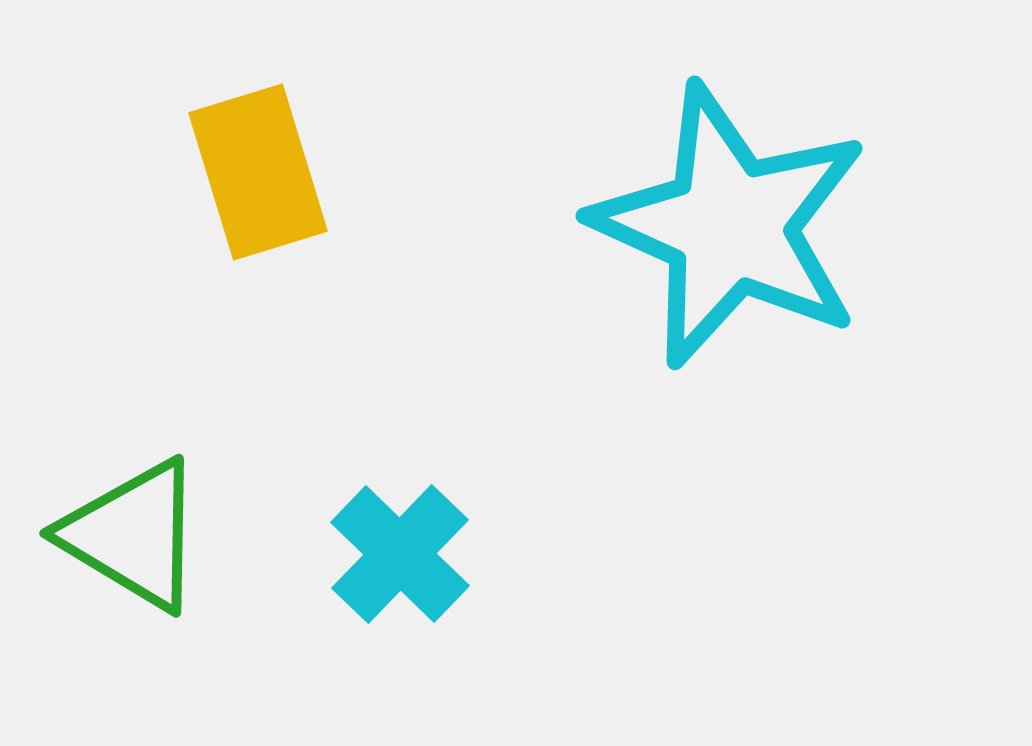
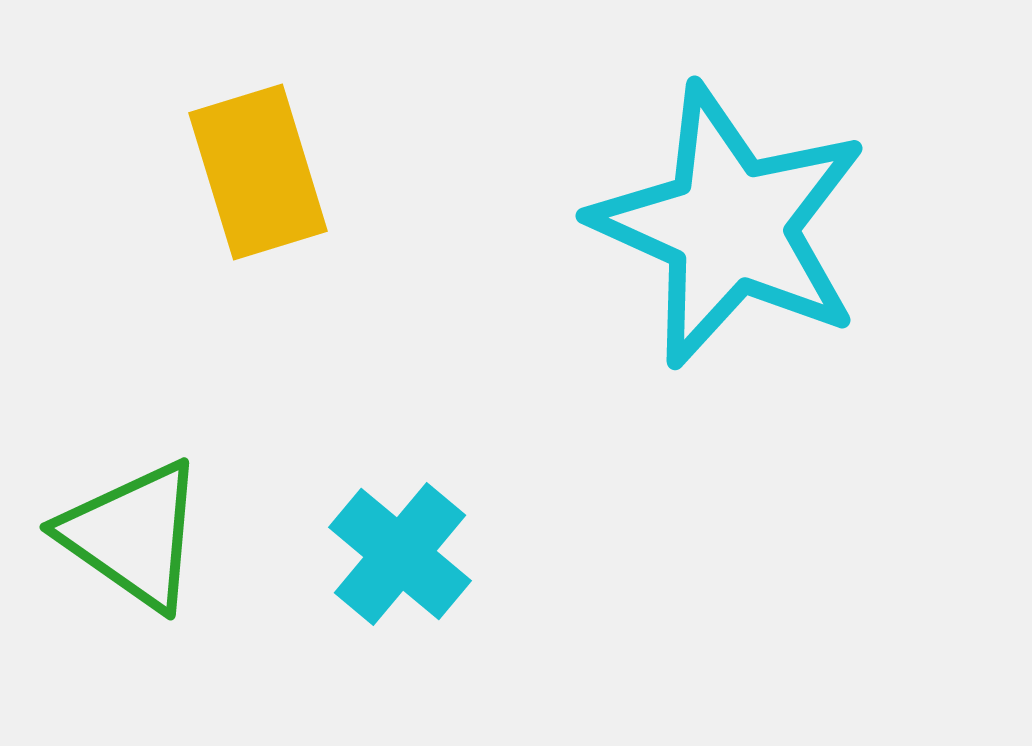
green triangle: rotated 4 degrees clockwise
cyan cross: rotated 4 degrees counterclockwise
